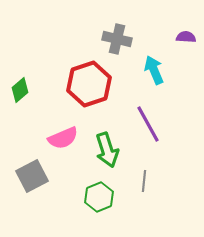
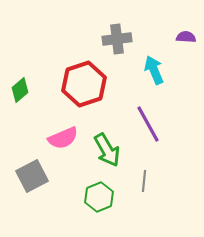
gray cross: rotated 20 degrees counterclockwise
red hexagon: moved 5 px left
green arrow: rotated 12 degrees counterclockwise
